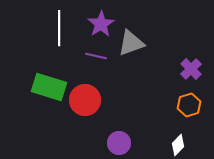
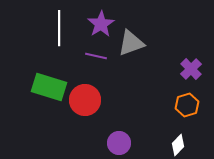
orange hexagon: moved 2 px left
